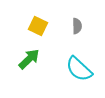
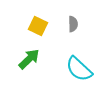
gray semicircle: moved 4 px left, 2 px up
